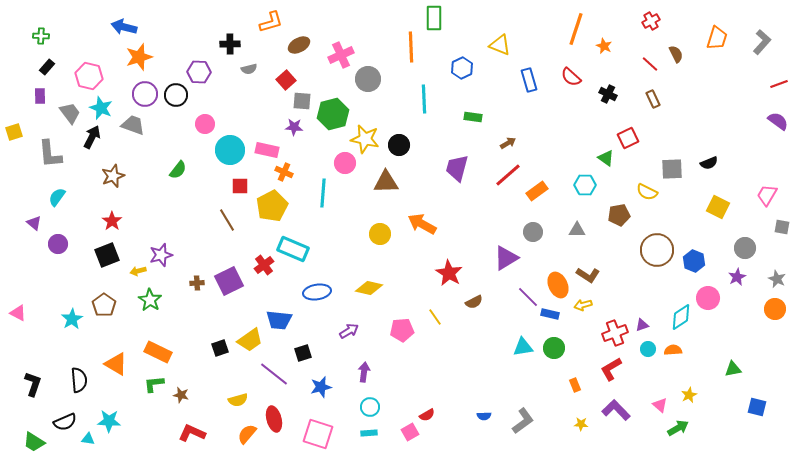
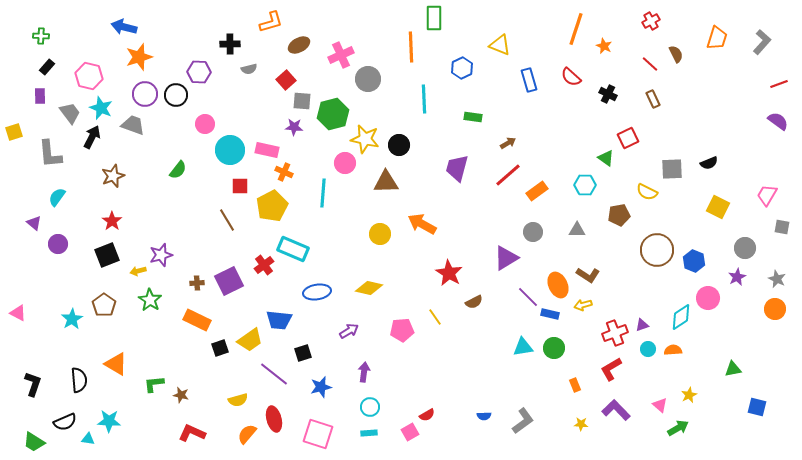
orange rectangle at (158, 352): moved 39 px right, 32 px up
